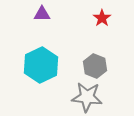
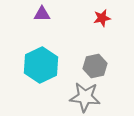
red star: rotated 24 degrees clockwise
gray hexagon: rotated 25 degrees clockwise
gray star: moved 2 px left
